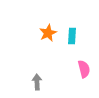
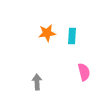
orange star: moved 1 px left; rotated 18 degrees clockwise
pink semicircle: moved 3 px down
